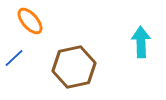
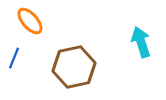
cyan arrow: rotated 16 degrees counterclockwise
blue line: rotated 25 degrees counterclockwise
